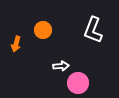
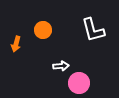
white L-shape: rotated 36 degrees counterclockwise
pink circle: moved 1 px right
